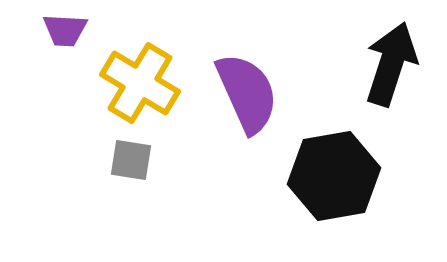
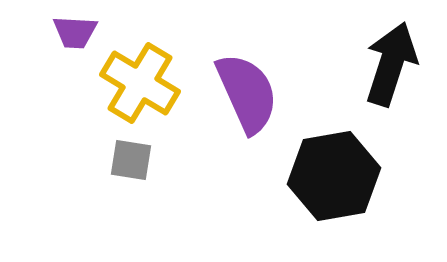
purple trapezoid: moved 10 px right, 2 px down
